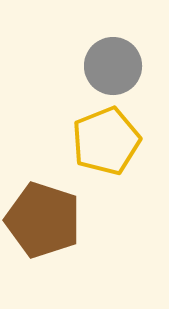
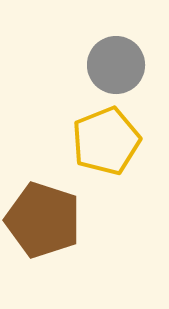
gray circle: moved 3 px right, 1 px up
